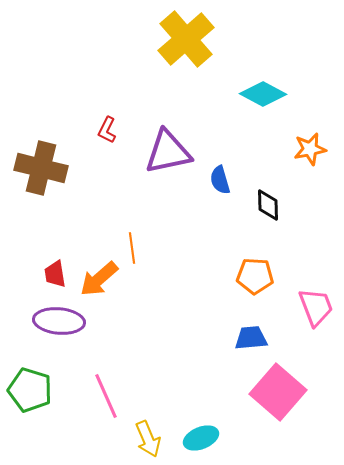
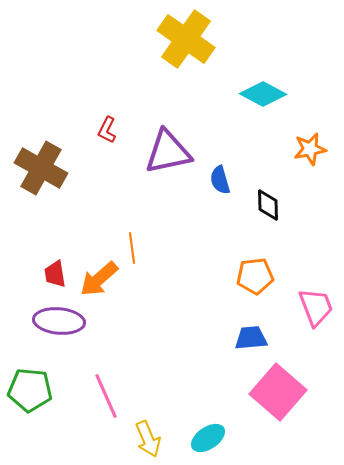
yellow cross: rotated 14 degrees counterclockwise
brown cross: rotated 15 degrees clockwise
orange pentagon: rotated 9 degrees counterclockwise
green pentagon: rotated 12 degrees counterclockwise
cyan ellipse: moved 7 px right; rotated 12 degrees counterclockwise
